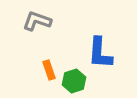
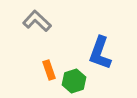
gray L-shape: rotated 24 degrees clockwise
blue L-shape: rotated 16 degrees clockwise
